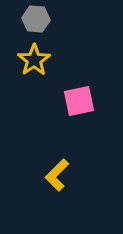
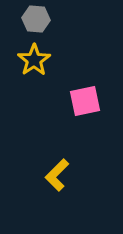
pink square: moved 6 px right
